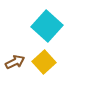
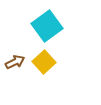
cyan square: rotated 12 degrees clockwise
